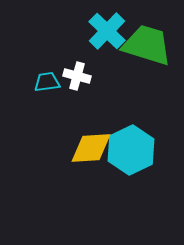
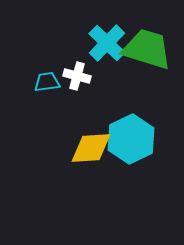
cyan cross: moved 12 px down
green trapezoid: moved 4 px down
cyan hexagon: moved 11 px up
